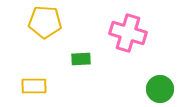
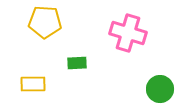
green rectangle: moved 4 px left, 4 px down
yellow rectangle: moved 1 px left, 2 px up
